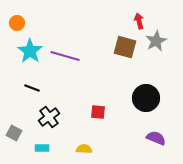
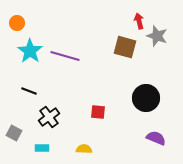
gray star: moved 1 px right, 5 px up; rotated 25 degrees counterclockwise
black line: moved 3 px left, 3 px down
